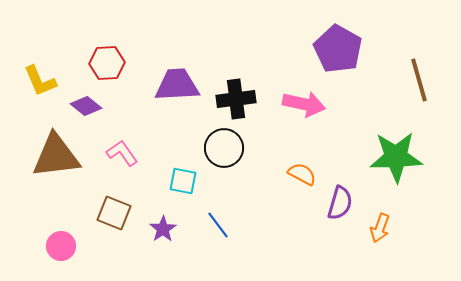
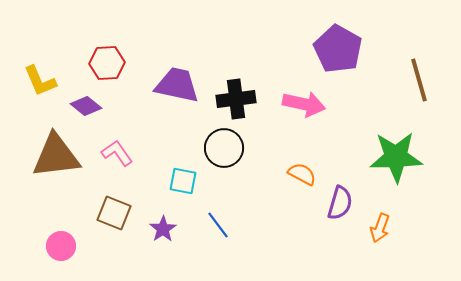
purple trapezoid: rotated 15 degrees clockwise
pink L-shape: moved 5 px left
